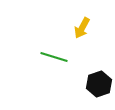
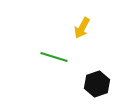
black hexagon: moved 2 px left
